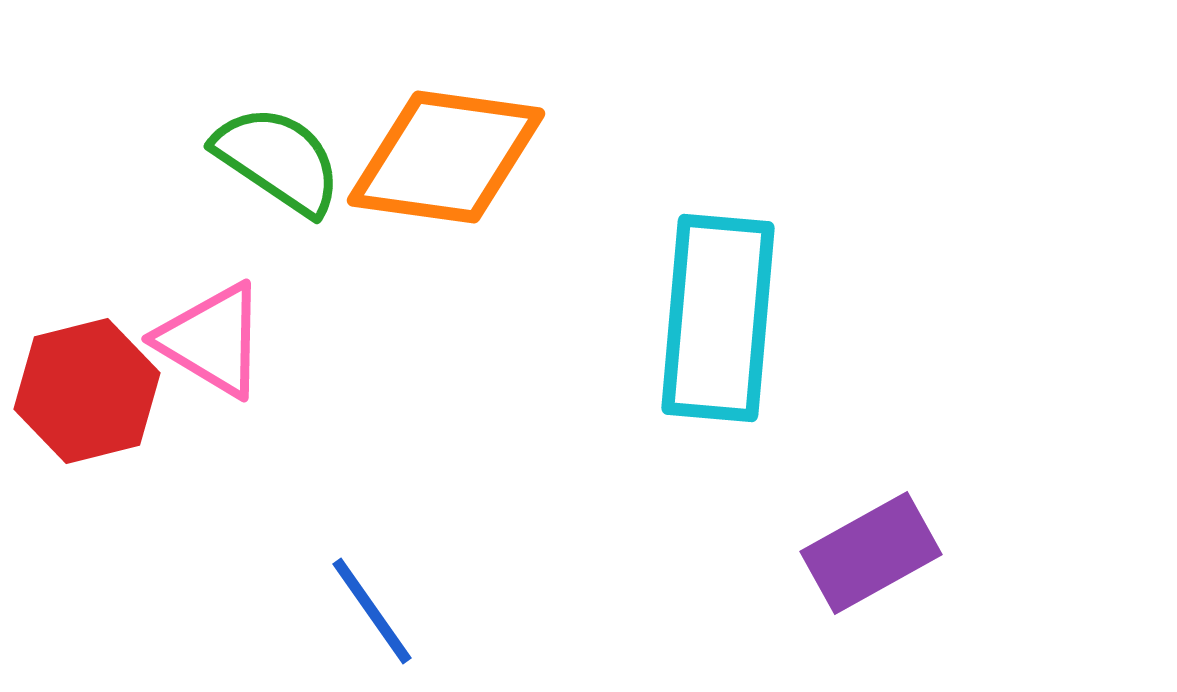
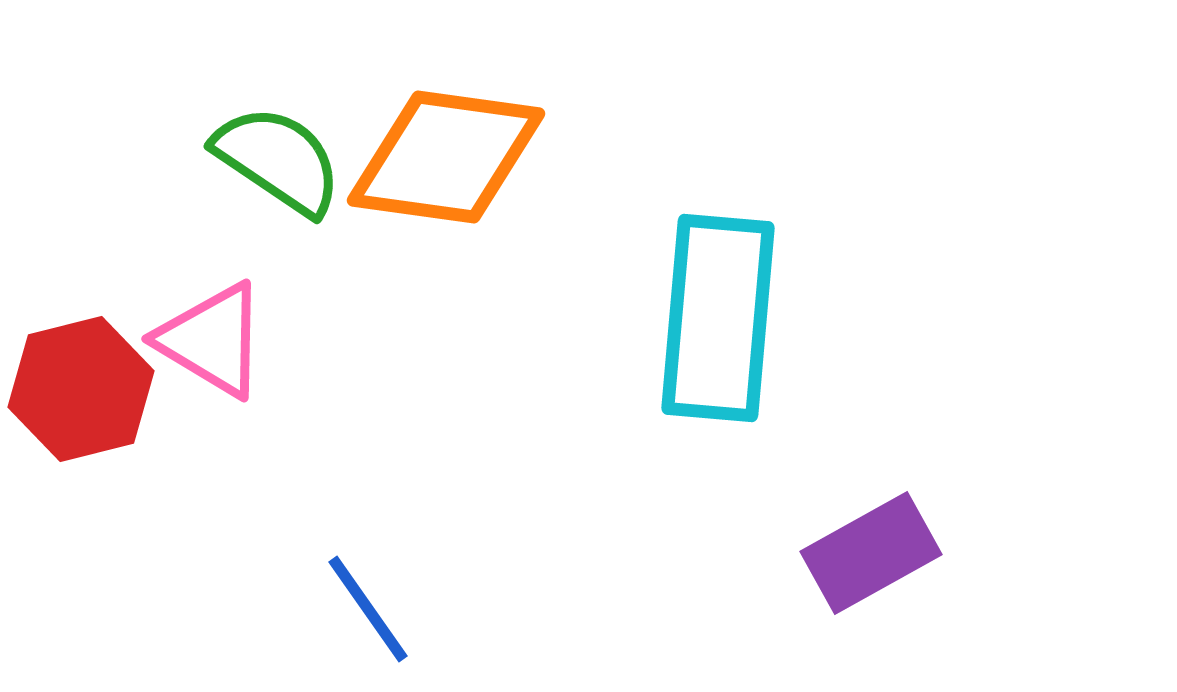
red hexagon: moved 6 px left, 2 px up
blue line: moved 4 px left, 2 px up
